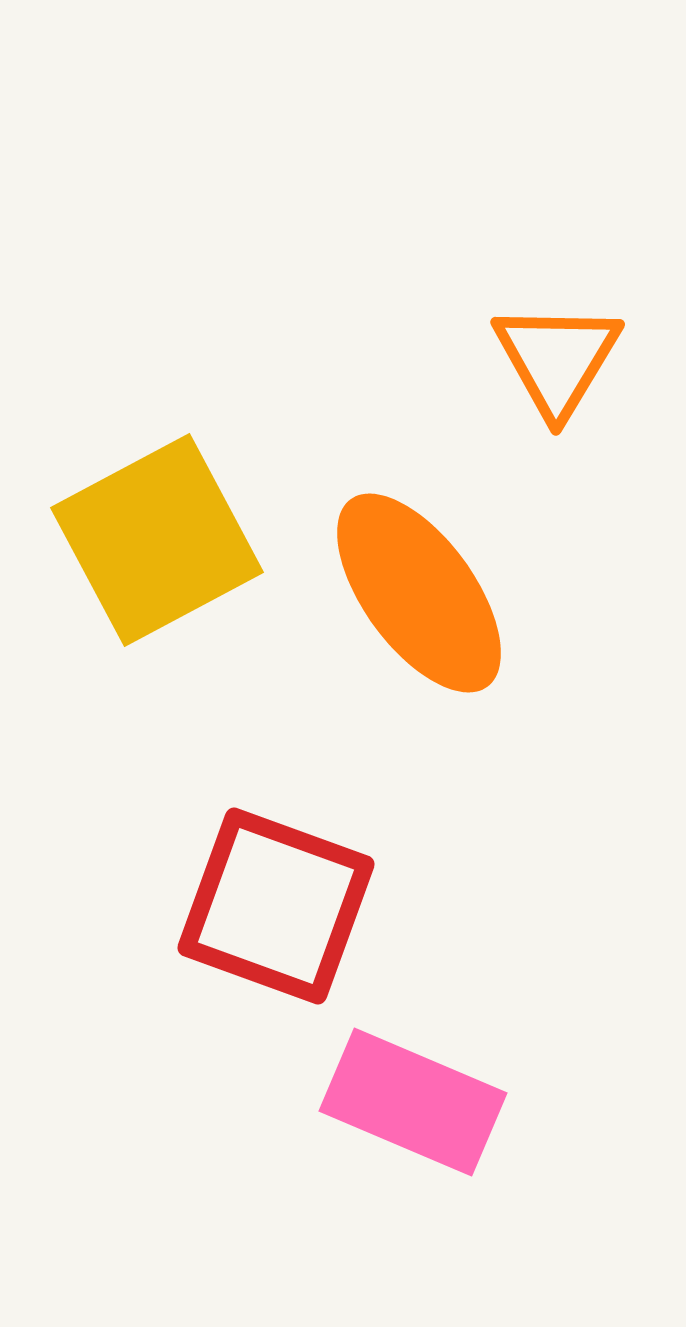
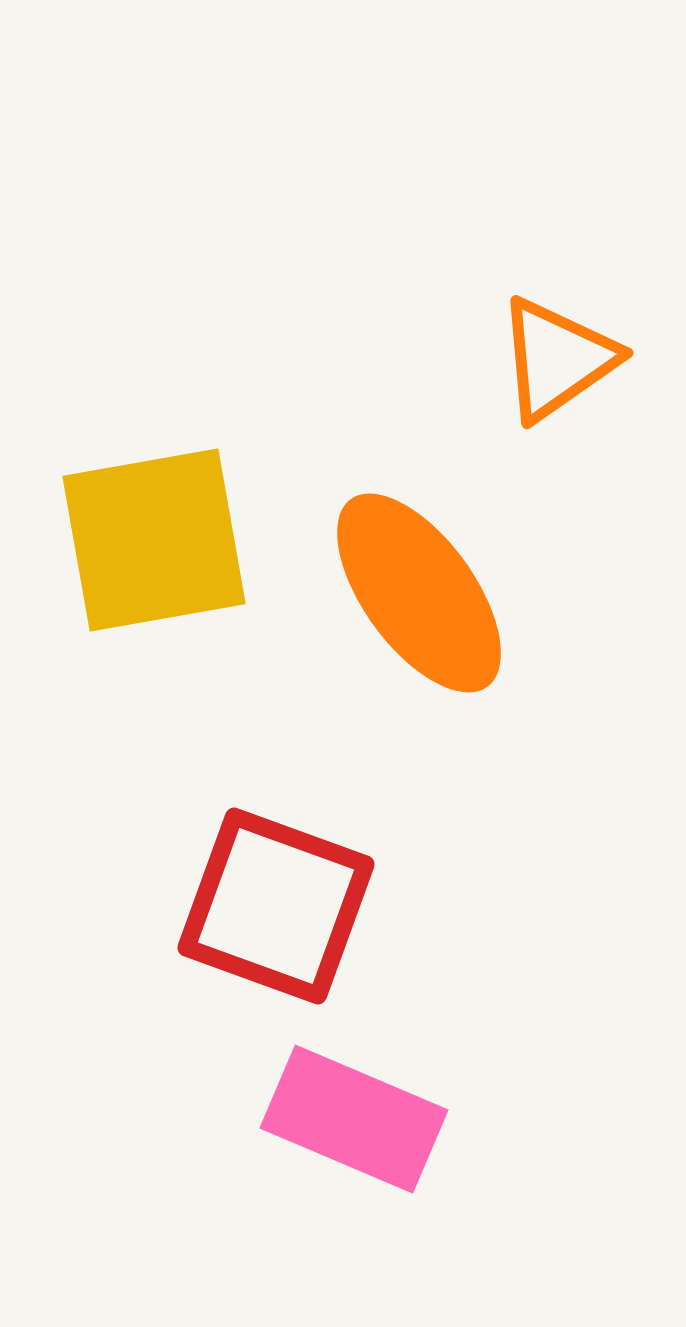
orange triangle: rotated 24 degrees clockwise
yellow square: moved 3 px left; rotated 18 degrees clockwise
pink rectangle: moved 59 px left, 17 px down
